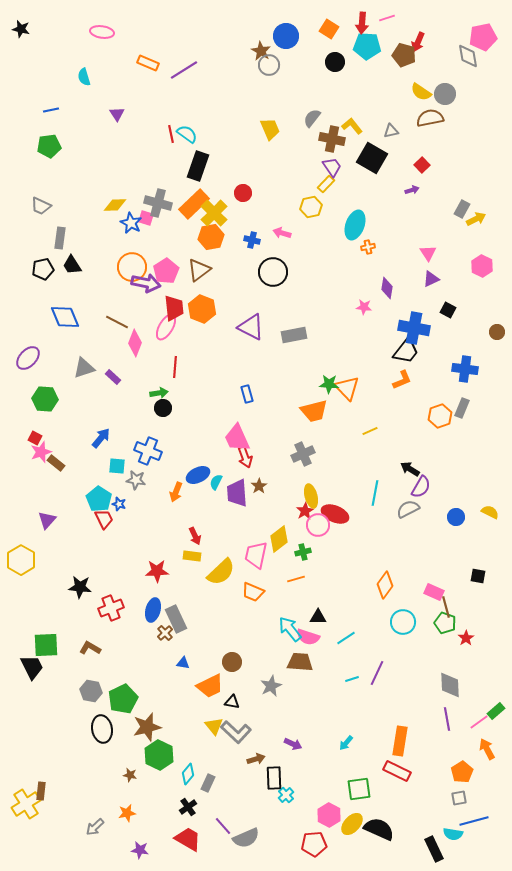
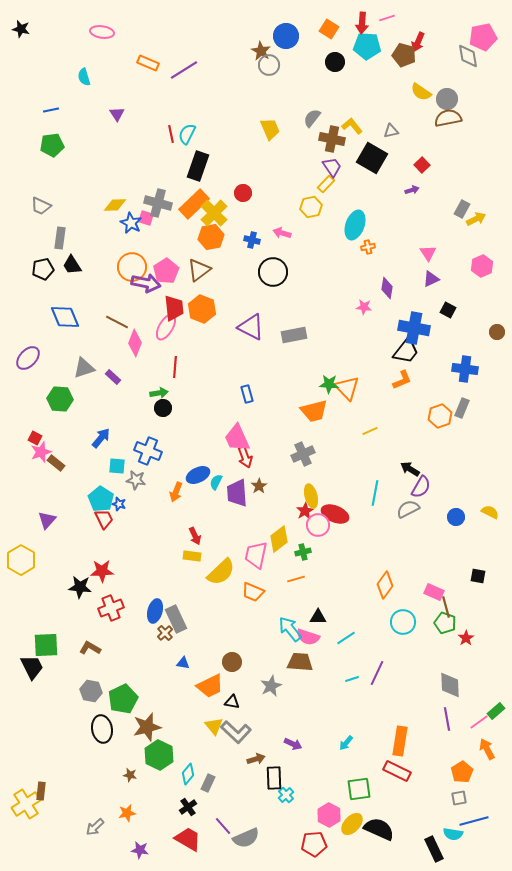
gray circle at (445, 94): moved 2 px right, 5 px down
brown semicircle at (430, 118): moved 18 px right
cyan semicircle at (187, 134): rotated 100 degrees counterclockwise
green pentagon at (49, 146): moved 3 px right, 1 px up
pink hexagon at (482, 266): rotated 10 degrees clockwise
green hexagon at (45, 399): moved 15 px right
cyan pentagon at (99, 499): moved 2 px right
red star at (157, 571): moved 55 px left
blue ellipse at (153, 610): moved 2 px right, 1 px down
